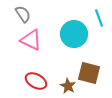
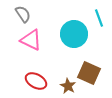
brown square: rotated 10 degrees clockwise
